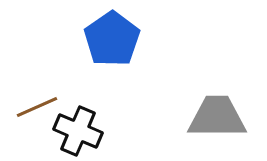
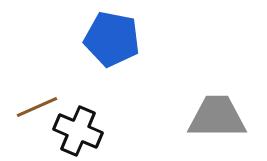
blue pentagon: rotated 26 degrees counterclockwise
